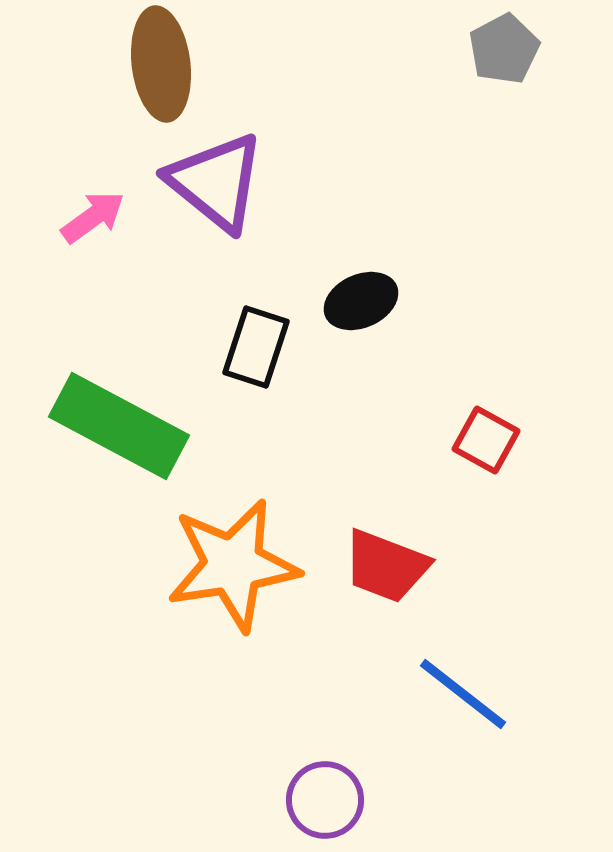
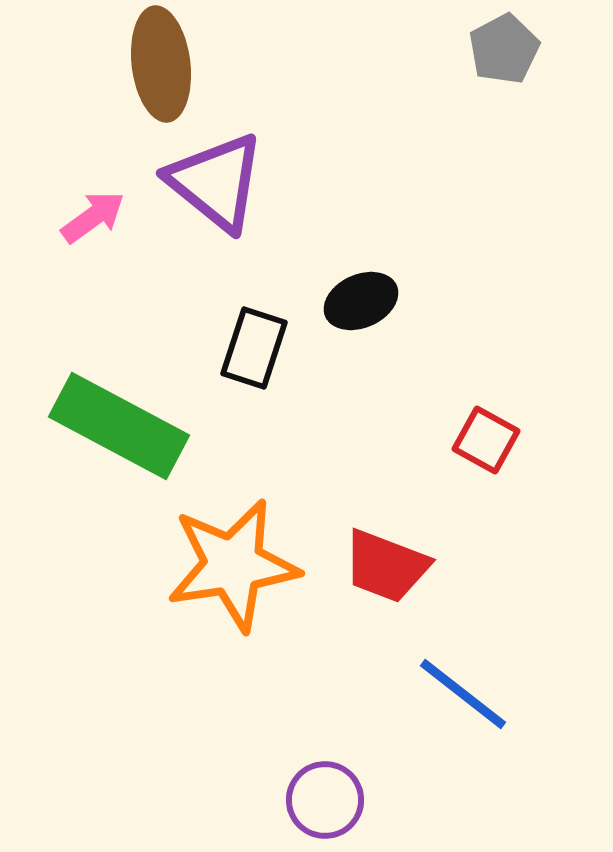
black rectangle: moved 2 px left, 1 px down
